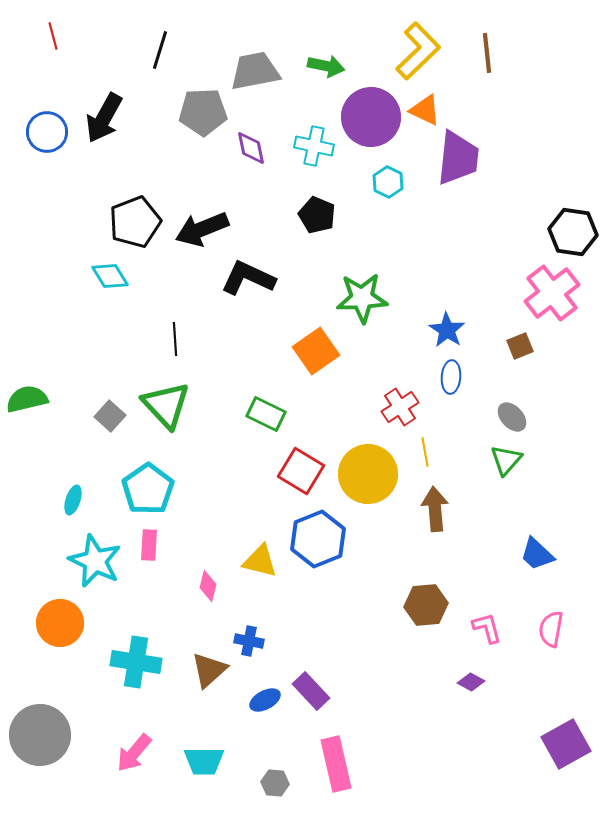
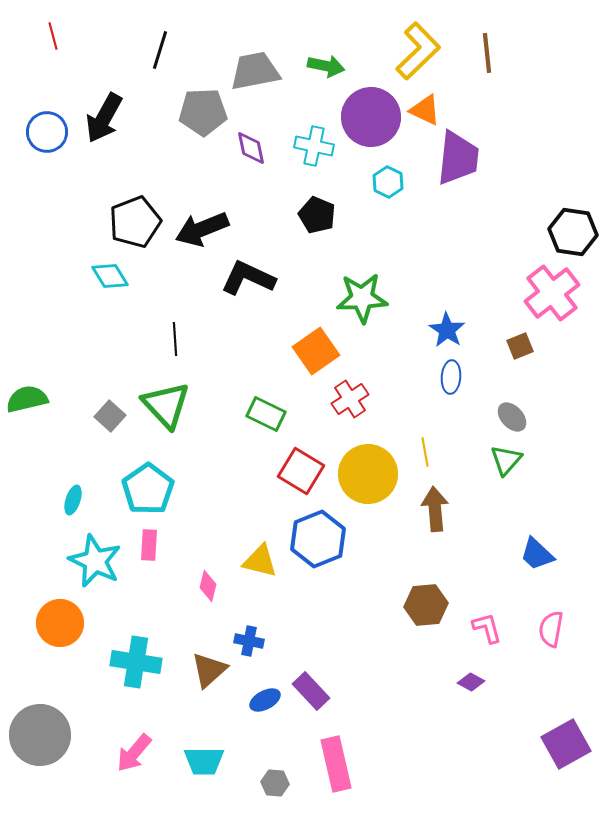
red cross at (400, 407): moved 50 px left, 8 px up
